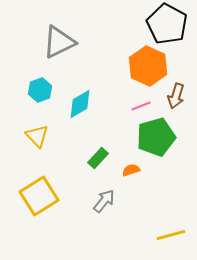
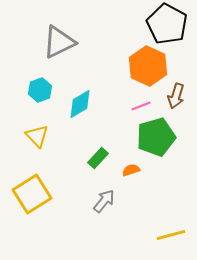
yellow square: moved 7 px left, 2 px up
